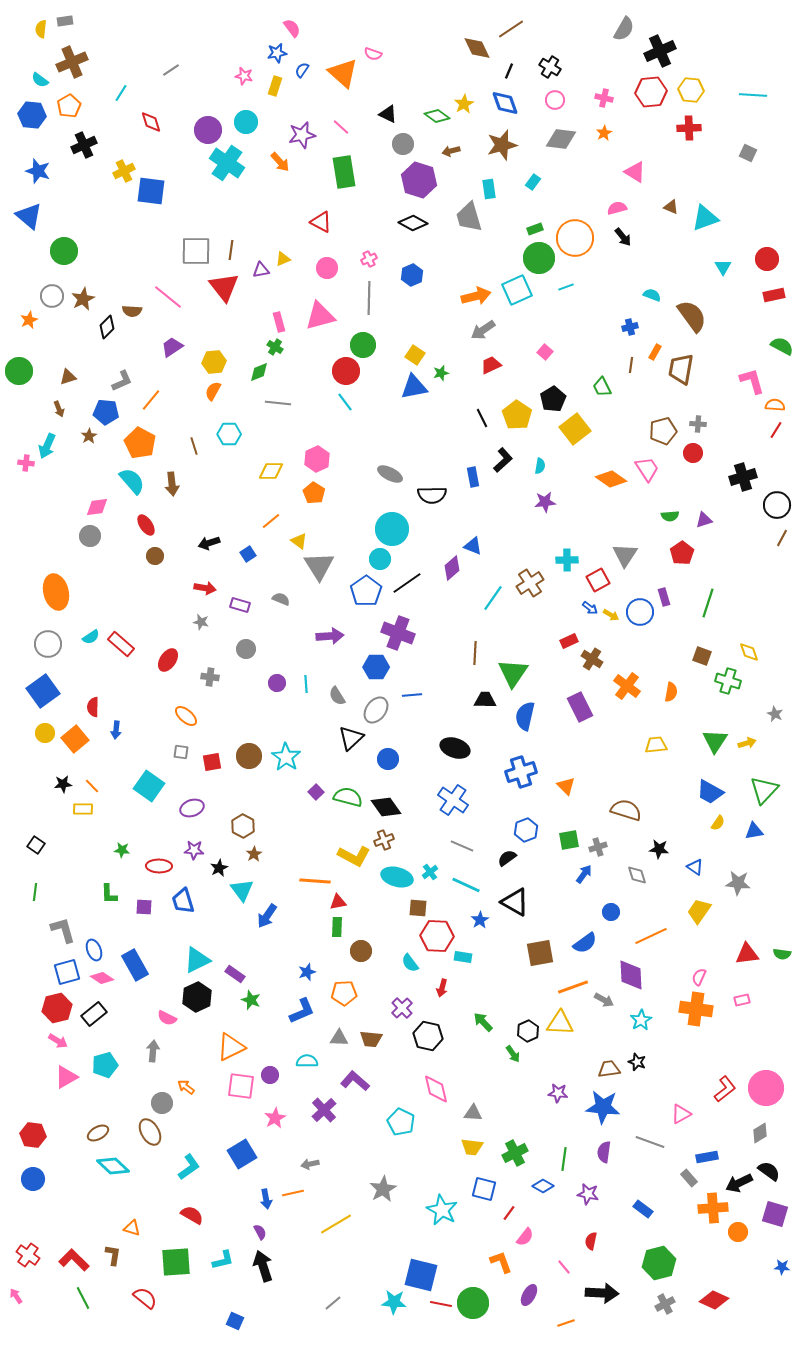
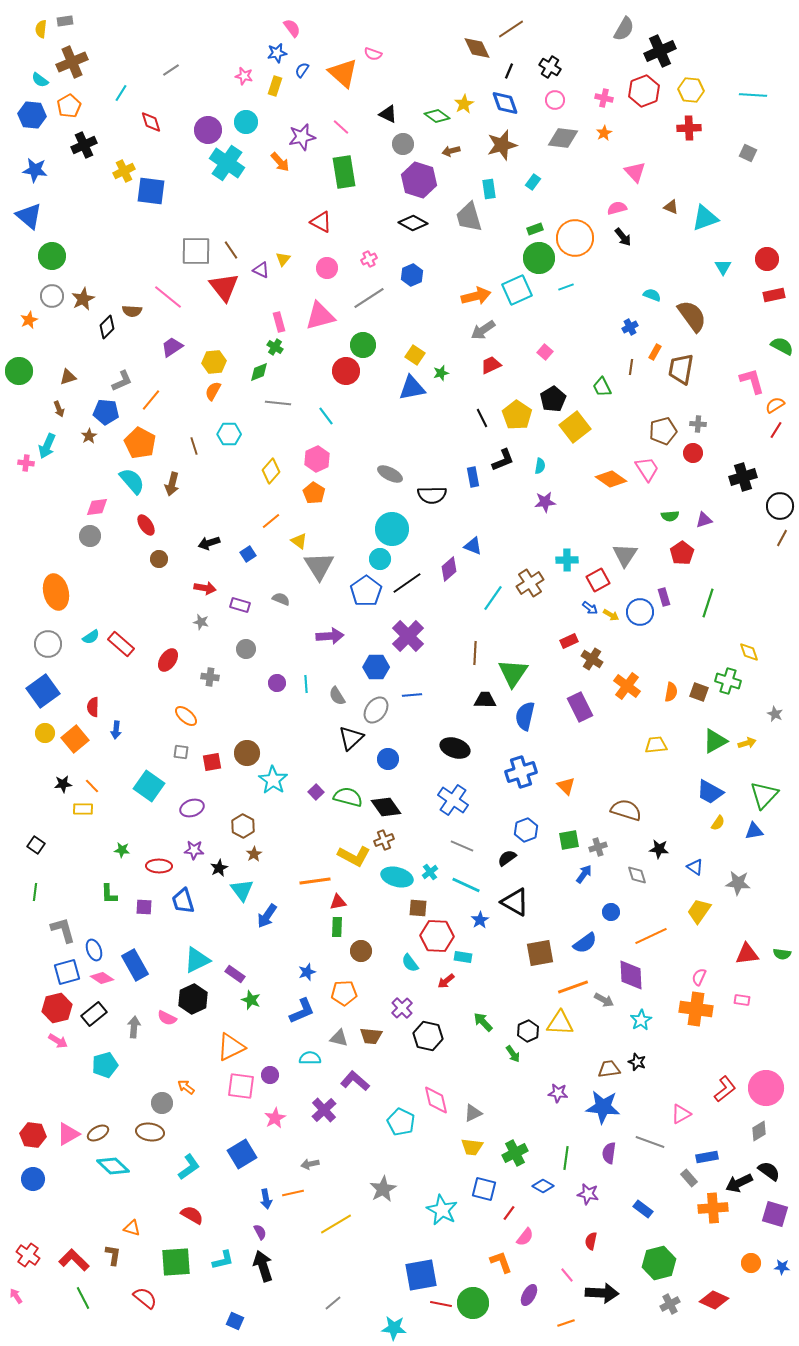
red hexagon at (651, 92): moved 7 px left, 1 px up; rotated 16 degrees counterclockwise
purple star at (302, 135): moved 2 px down
gray diamond at (561, 139): moved 2 px right, 1 px up
blue star at (38, 171): moved 3 px left, 1 px up; rotated 10 degrees counterclockwise
pink triangle at (635, 172): rotated 15 degrees clockwise
brown line at (231, 250): rotated 42 degrees counterclockwise
green circle at (64, 251): moved 12 px left, 5 px down
yellow triangle at (283, 259): rotated 28 degrees counterclockwise
purple triangle at (261, 270): rotated 36 degrees clockwise
gray line at (369, 298): rotated 56 degrees clockwise
blue cross at (630, 327): rotated 14 degrees counterclockwise
brown line at (631, 365): moved 2 px down
blue triangle at (414, 387): moved 2 px left, 1 px down
cyan line at (345, 402): moved 19 px left, 14 px down
orange semicircle at (775, 405): rotated 36 degrees counterclockwise
yellow square at (575, 429): moved 2 px up
black L-shape at (503, 460): rotated 20 degrees clockwise
yellow diamond at (271, 471): rotated 50 degrees counterclockwise
brown arrow at (172, 484): rotated 20 degrees clockwise
black circle at (777, 505): moved 3 px right, 1 px down
brown circle at (155, 556): moved 4 px right, 3 px down
purple diamond at (452, 568): moved 3 px left, 1 px down
purple cross at (398, 633): moved 10 px right, 3 px down; rotated 24 degrees clockwise
brown square at (702, 656): moved 3 px left, 36 px down
green triangle at (715, 741): rotated 28 degrees clockwise
brown circle at (249, 756): moved 2 px left, 3 px up
cyan star at (286, 757): moved 13 px left, 23 px down
green triangle at (764, 790): moved 5 px down
orange line at (315, 881): rotated 12 degrees counterclockwise
red arrow at (442, 988): moved 4 px right, 7 px up; rotated 36 degrees clockwise
black hexagon at (197, 997): moved 4 px left, 2 px down
pink rectangle at (742, 1000): rotated 21 degrees clockwise
gray triangle at (339, 1038): rotated 12 degrees clockwise
brown trapezoid at (371, 1039): moved 3 px up
gray arrow at (153, 1051): moved 19 px left, 24 px up
cyan semicircle at (307, 1061): moved 3 px right, 3 px up
pink triangle at (66, 1077): moved 2 px right, 57 px down
pink diamond at (436, 1089): moved 11 px down
gray triangle at (473, 1113): rotated 30 degrees counterclockwise
brown ellipse at (150, 1132): rotated 52 degrees counterclockwise
gray diamond at (760, 1133): moved 1 px left, 2 px up
purple semicircle at (604, 1152): moved 5 px right, 1 px down
green line at (564, 1159): moved 2 px right, 1 px up
orange circle at (738, 1232): moved 13 px right, 31 px down
pink line at (564, 1267): moved 3 px right, 8 px down
blue square at (421, 1275): rotated 24 degrees counterclockwise
cyan star at (394, 1302): moved 26 px down
gray cross at (665, 1304): moved 5 px right
